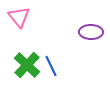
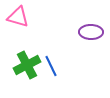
pink triangle: moved 1 px left; rotated 35 degrees counterclockwise
green cross: rotated 20 degrees clockwise
